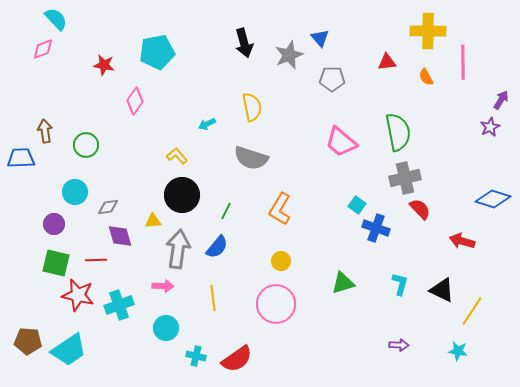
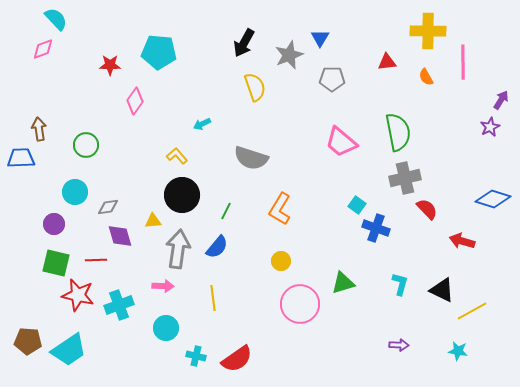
blue triangle at (320, 38): rotated 12 degrees clockwise
black arrow at (244, 43): rotated 44 degrees clockwise
cyan pentagon at (157, 52): moved 2 px right; rotated 16 degrees clockwise
red star at (104, 65): moved 6 px right; rotated 10 degrees counterclockwise
yellow semicircle at (252, 107): moved 3 px right, 20 px up; rotated 8 degrees counterclockwise
cyan arrow at (207, 124): moved 5 px left
brown arrow at (45, 131): moved 6 px left, 2 px up
red semicircle at (420, 209): moved 7 px right
pink circle at (276, 304): moved 24 px right
yellow line at (472, 311): rotated 28 degrees clockwise
